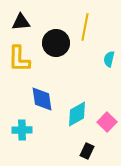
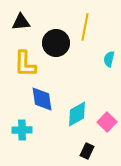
yellow L-shape: moved 6 px right, 5 px down
